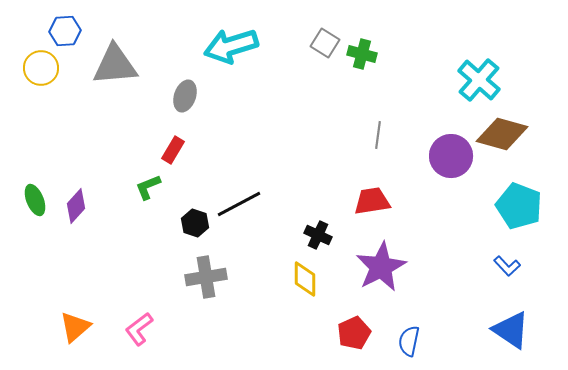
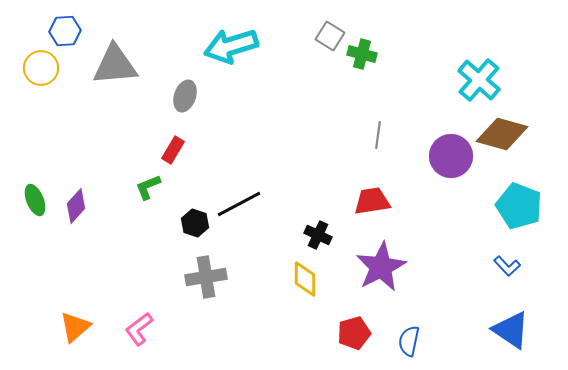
gray square: moved 5 px right, 7 px up
red pentagon: rotated 8 degrees clockwise
